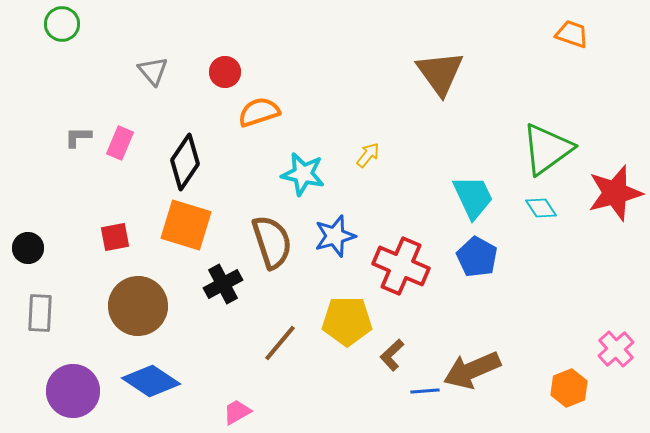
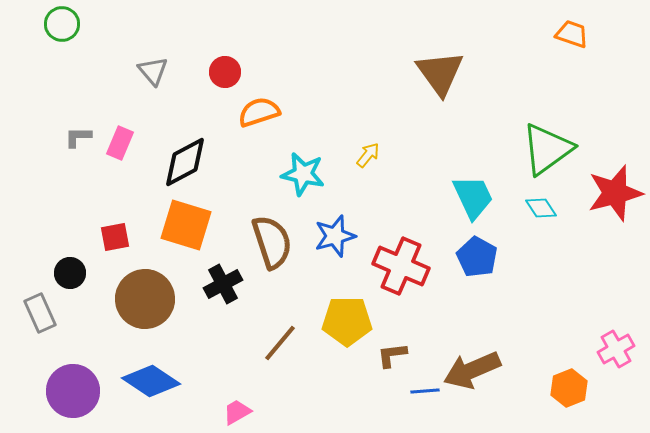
black diamond: rotated 28 degrees clockwise
black circle: moved 42 px right, 25 px down
brown circle: moved 7 px right, 7 px up
gray rectangle: rotated 27 degrees counterclockwise
pink cross: rotated 12 degrees clockwise
brown L-shape: rotated 36 degrees clockwise
